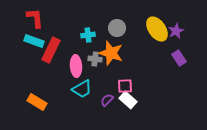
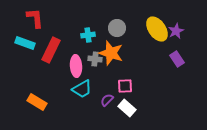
cyan rectangle: moved 9 px left, 2 px down
purple rectangle: moved 2 px left, 1 px down
white rectangle: moved 1 px left, 8 px down
